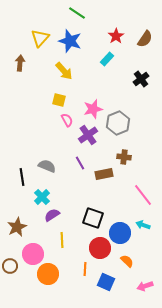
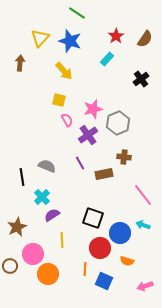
orange semicircle: rotated 152 degrees clockwise
blue square: moved 2 px left, 1 px up
